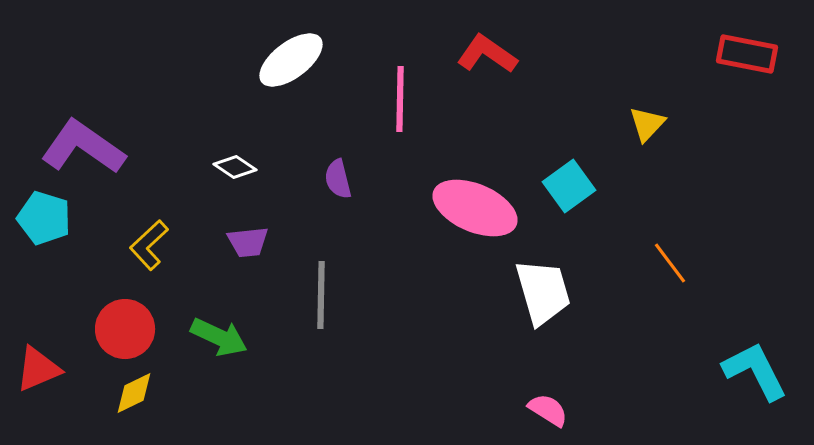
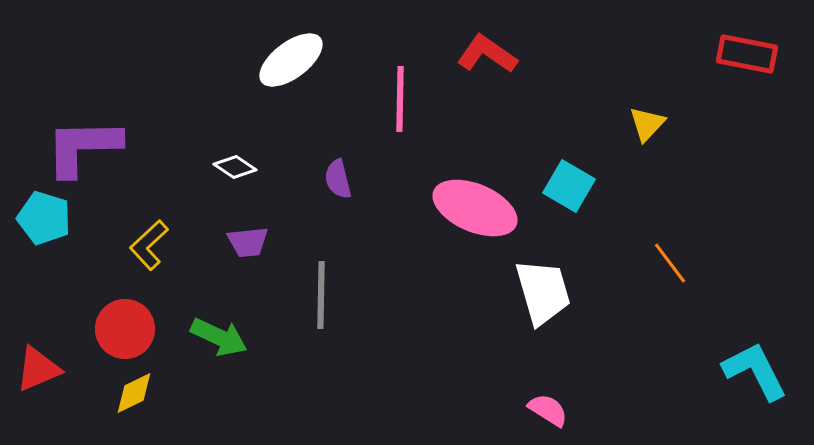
purple L-shape: rotated 36 degrees counterclockwise
cyan square: rotated 24 degrees counterclockwise
